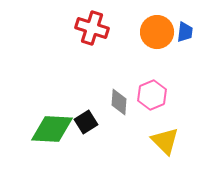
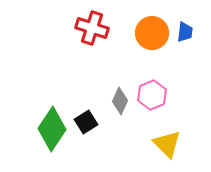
orange circle: moved 5 px left, 1 px down
gray diamond: moved 1 px right, 1 px up; rotated 20 degrees clockwise
green diamond: rotated 60 degrees counterclockwise
yellow triangle: moved 2 px right, 3 px down
